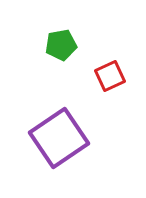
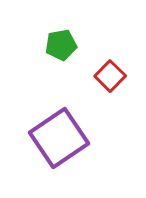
red square: rotated 20 degrees counterclockwise
